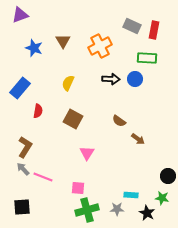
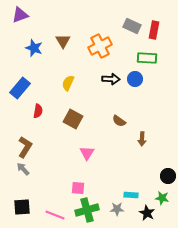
brown arrow: moved 4 px right; rotated 56 degrees clockwise
pink line: moved 12 px right, 38 px down
